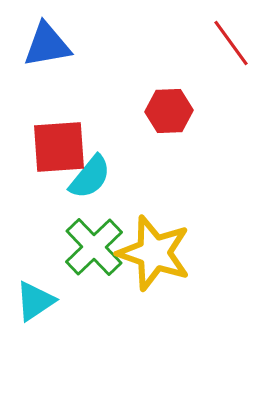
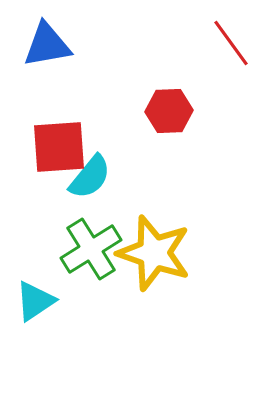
green cross: moved 3 px left, 2 px down; rotated 12 degrees clockwise
